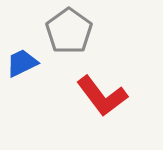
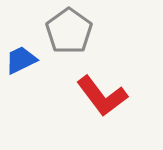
blue trapezoid: moved 1 px left, 3 px up
